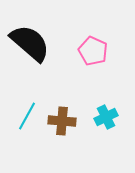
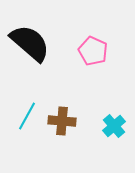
cyan cross: moved 8 px right, 9 px down; rotated 15 degrees counterclockwise
